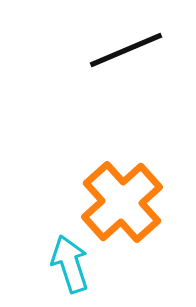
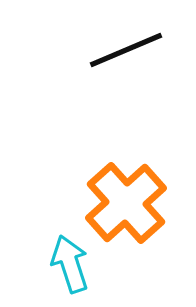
orange cross: moved 4 px right, 1 px down
